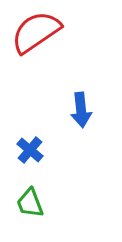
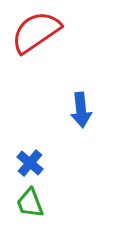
blue cross: moved 13 px down
